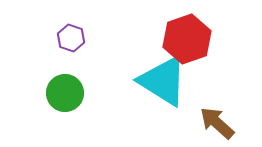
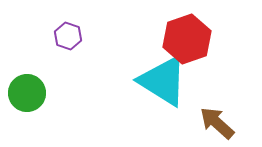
purple hexagon: moved 3 px left, 2 px up
green circle: moved 38 px left
